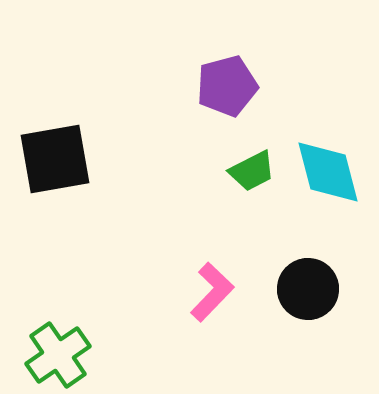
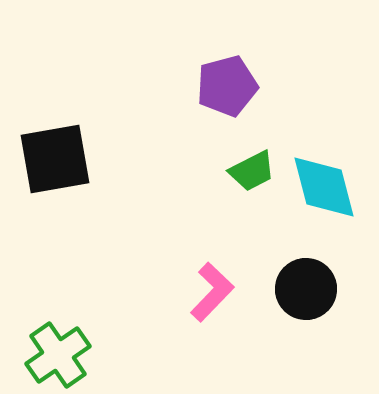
cyan diamond: moved 4 px left, 15 px down
black circle: moved 2 px left
